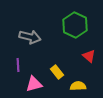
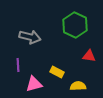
red triangle: rotated 32 degrees counterclockwise
yellow rectangle: rotated 24 degrees counterclockwise
